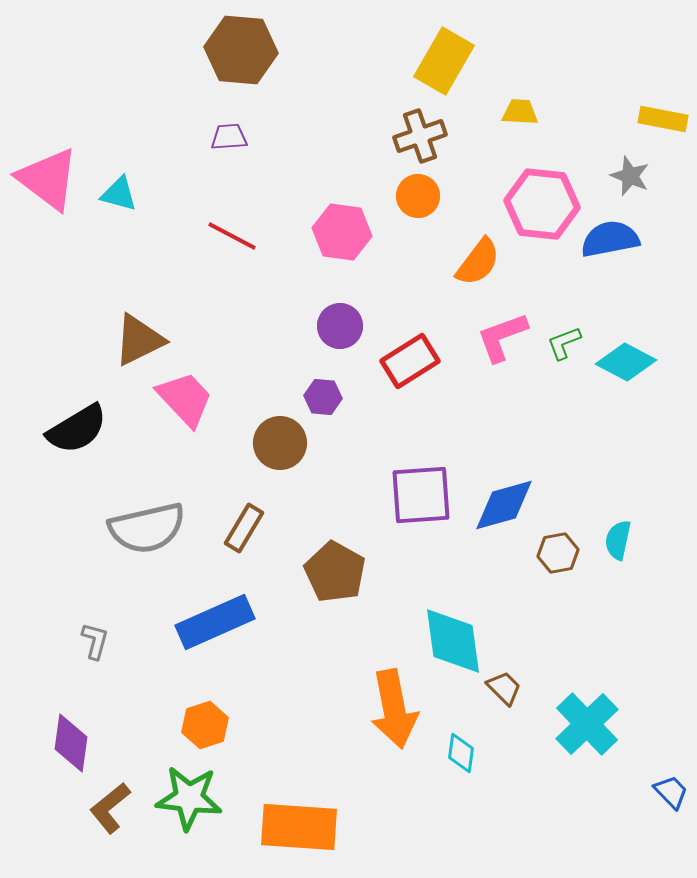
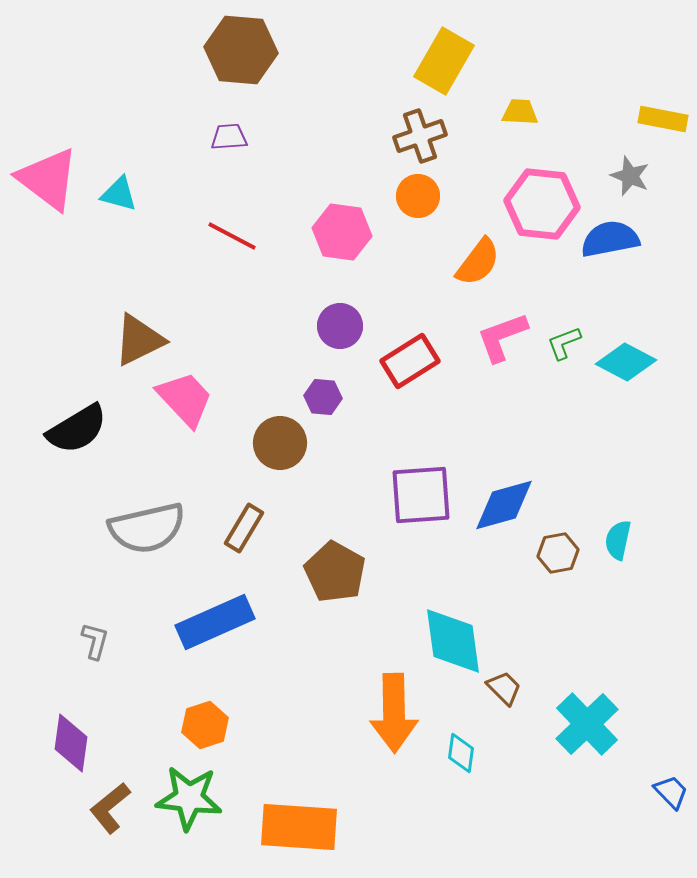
orange arrow at (394, 709): moved 4 px down; rotated 10 degrees clockwise
